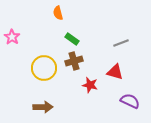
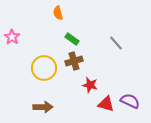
gray line: moved 5 px left; rotated 70 degrees clockwise
red triangle: moved 9 px left, 32 px down
